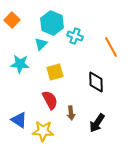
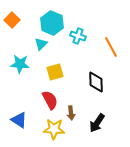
cyan cross: moved 3 px right
yellow star: moved 11 px right, 2 px up
